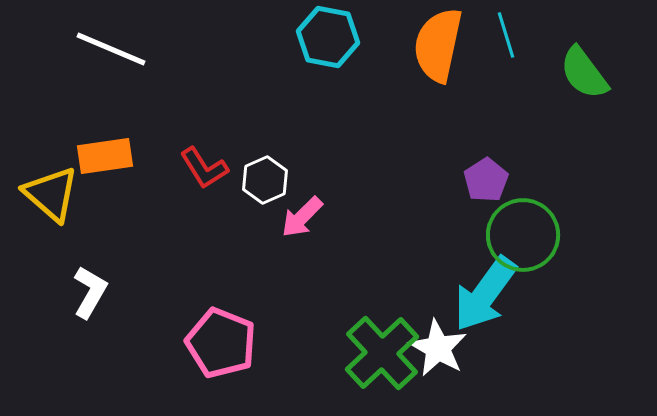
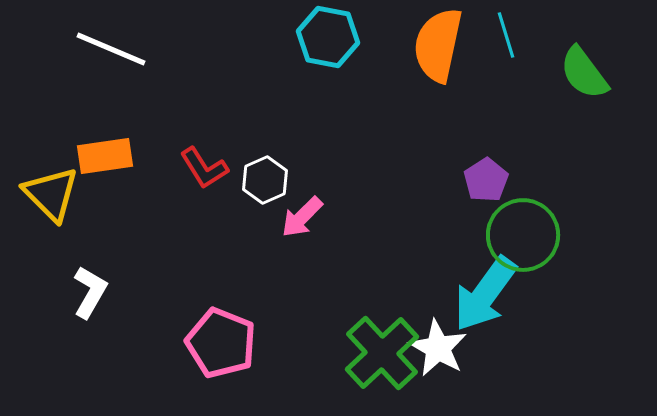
yellow triangle: rotated 4 degrees clockwise
